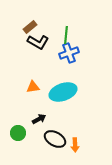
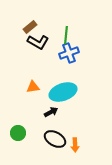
black arrow: moved 12 px right, 7 px up
